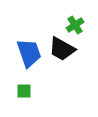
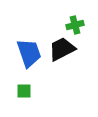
green cross: rotated 18 degrees clockwise
black trapezoid: rotated 124 degrees clockwise
